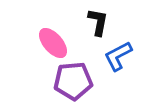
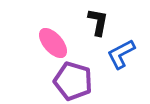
blue L-shape: moved 3 px right, 2 px up
purple pentagon: rotated 21 degrees clockwise
